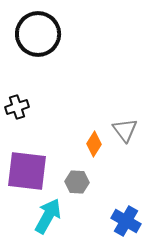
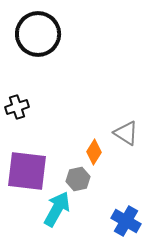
gray triangle: moved 1 px right, 3 px down; rotated 20 degrees counterclockwise
orange diamond: moved 8 px down
gray hexagon: moved 1 px right, 3 px up; rotated 15 degrees counterclockwise
cyan arrow: moved 9 px right, 7 px up
